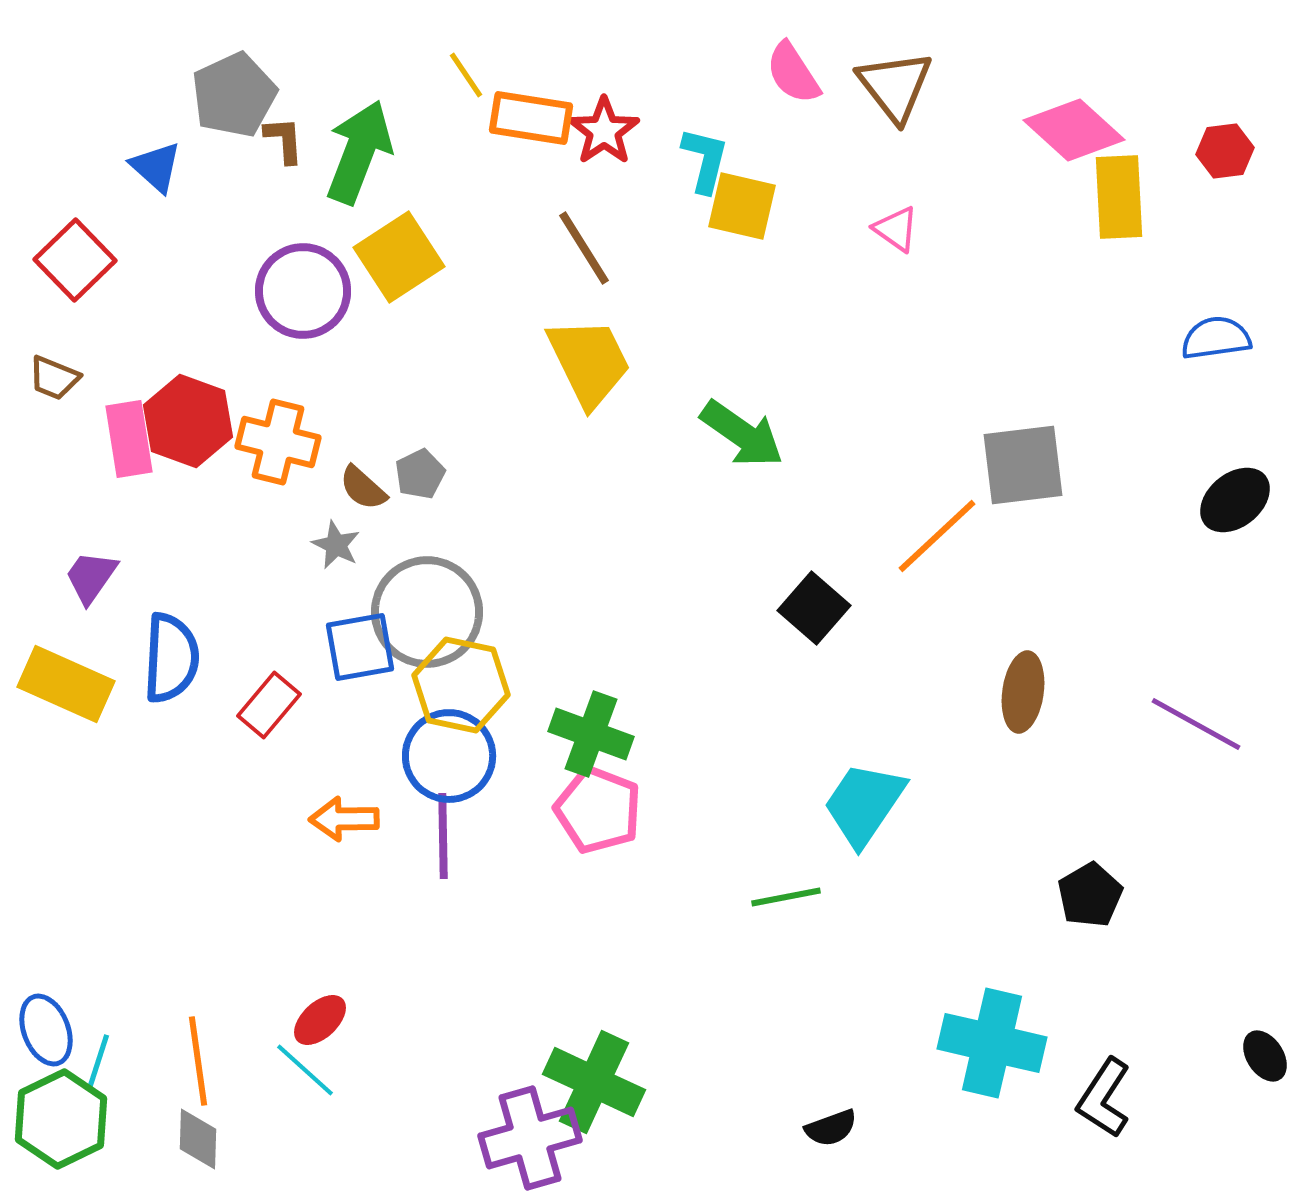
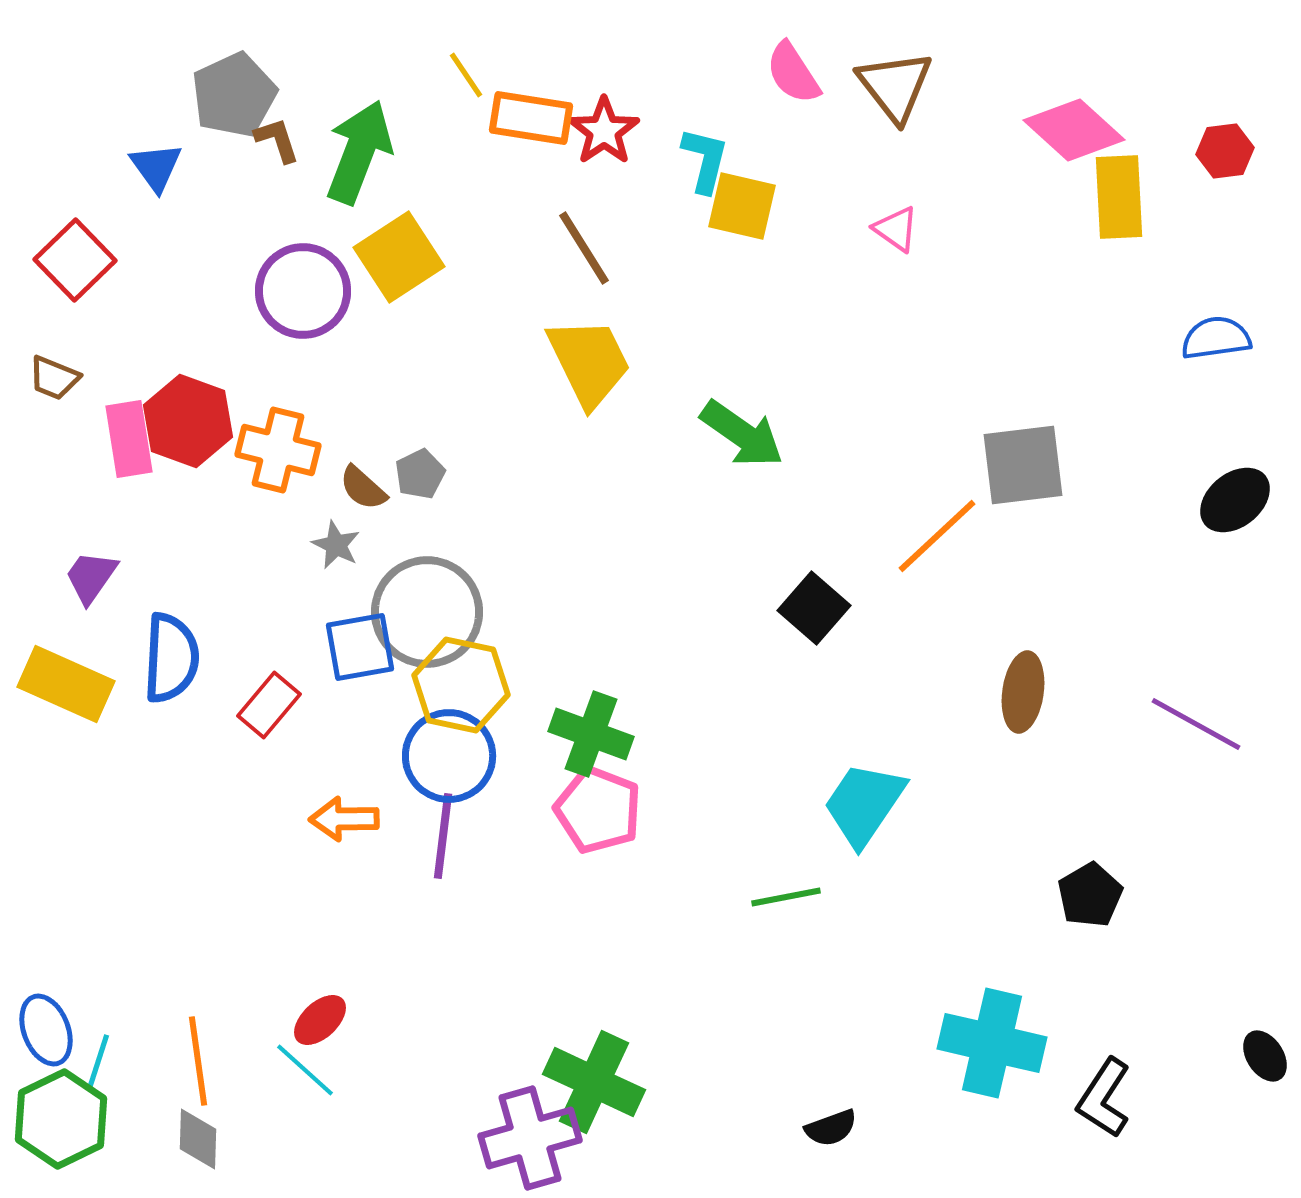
brown L-shape at (284, 140): moved 7 px left; rotated 14 degrees counterclockwise
blue triangle at (156, 167): rotated 12 degrees clockwise
orange cross at (278, 442): moved 8 px down
purple line at (443, 836): rotated 8 degrees clockwise
